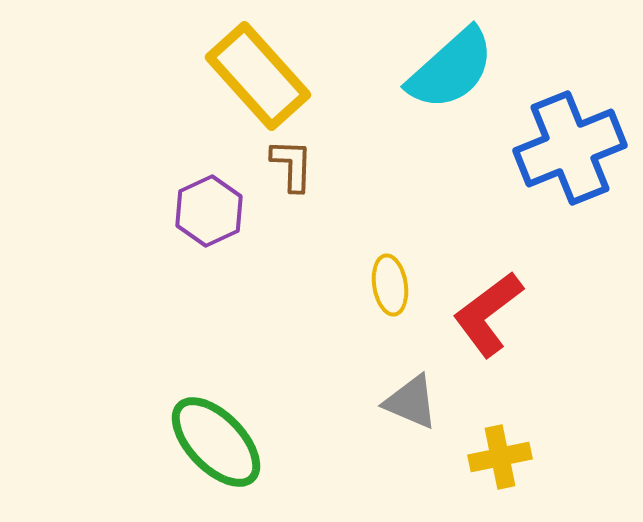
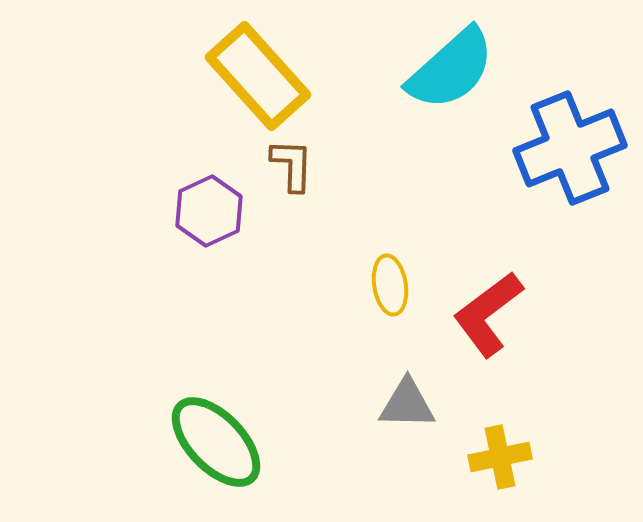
gray triangle: moved 4 px left, 2 px down; rotated 22 degrees counterclockwise
